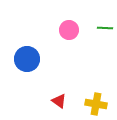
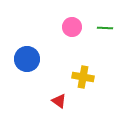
pink circle: moved 3 px right, 3 px up
yellow cross: moved 13 px left, 27 px up
